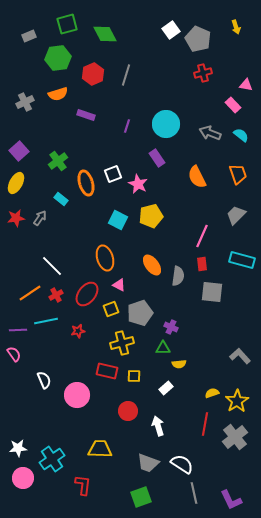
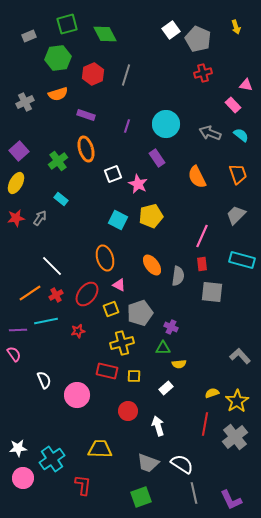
orange ellipse at (86, 183): moved 34 px up
